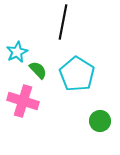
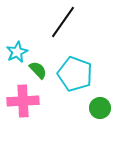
black line: rotated 24 degrees clockwise
cyan pentagon: moved 2 px left; rotated 12 degrees counterclockwise
pink cross: rotated 20 degrees counterclockwise
green circle: moved 13 px up
